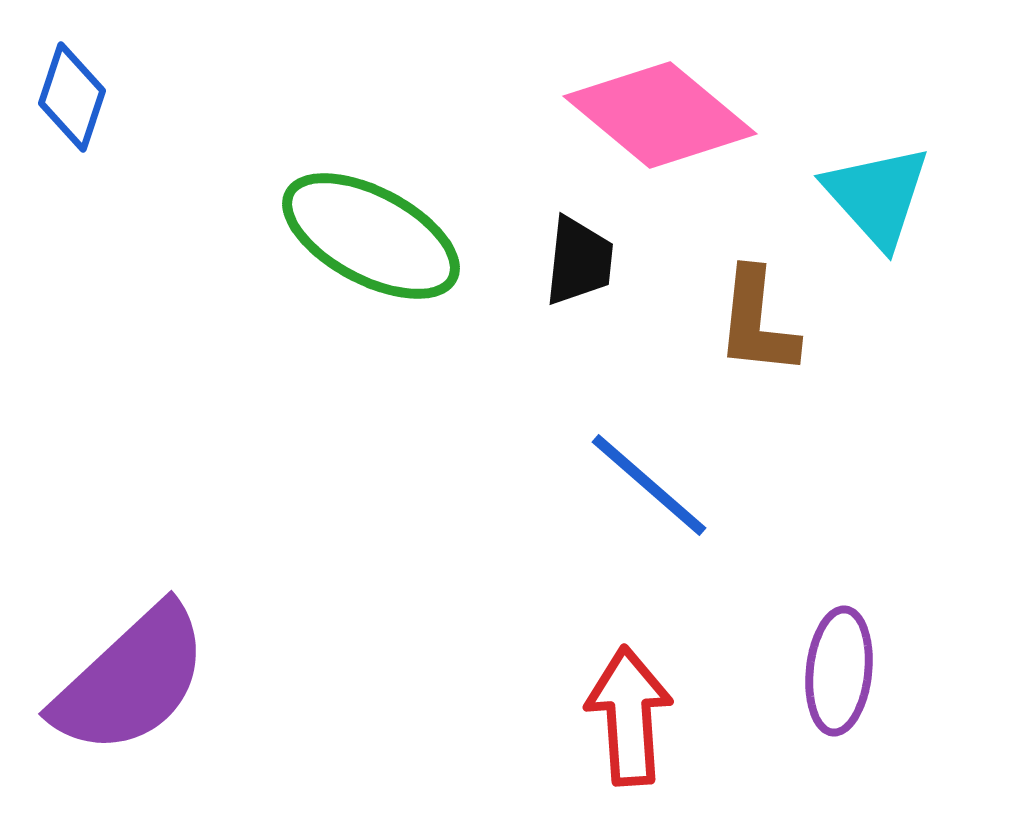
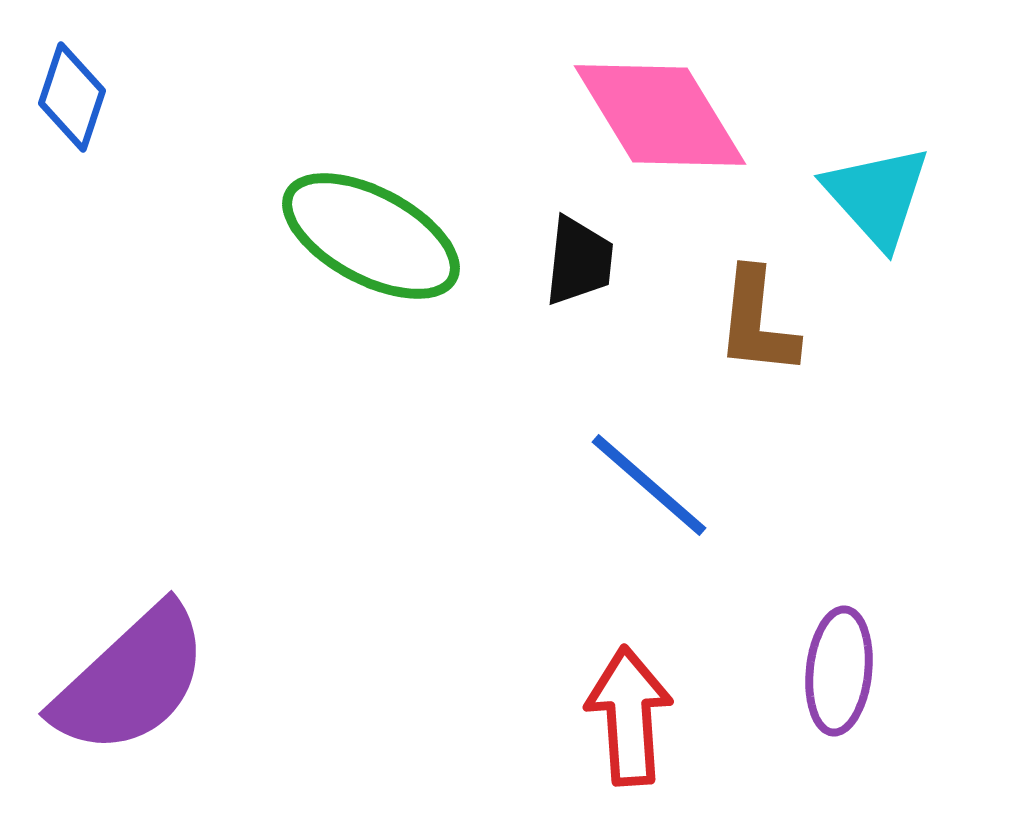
pink diamond: rotated 19 degrees clockwise
